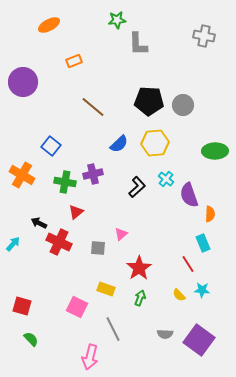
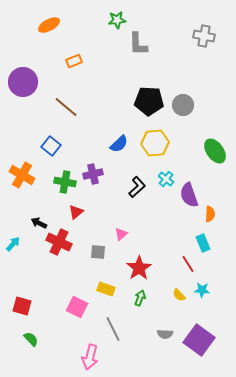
brown line: moved 27 px left
green ellipse: rotated 55 degrees clockwise
gray square: moved 4 px down
